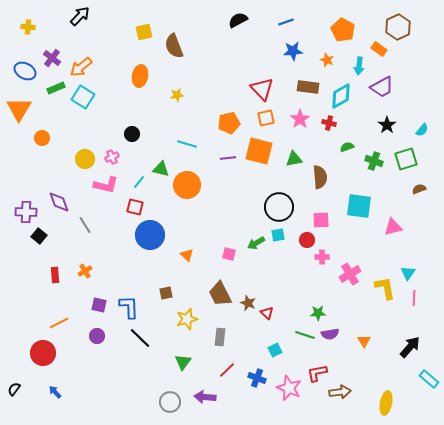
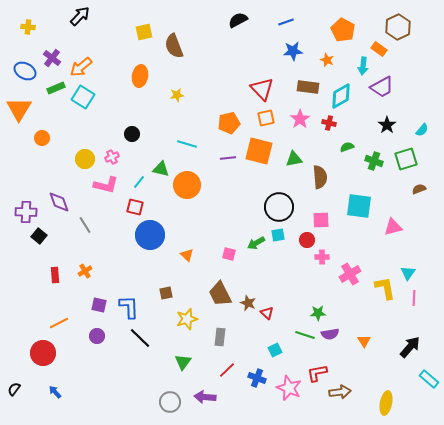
cyan arrow at (359, 66): moved 4 px right
